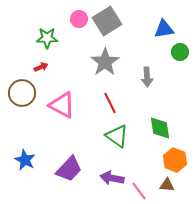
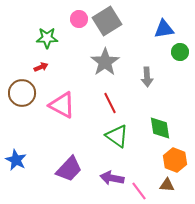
blue star: moved 9 px left
